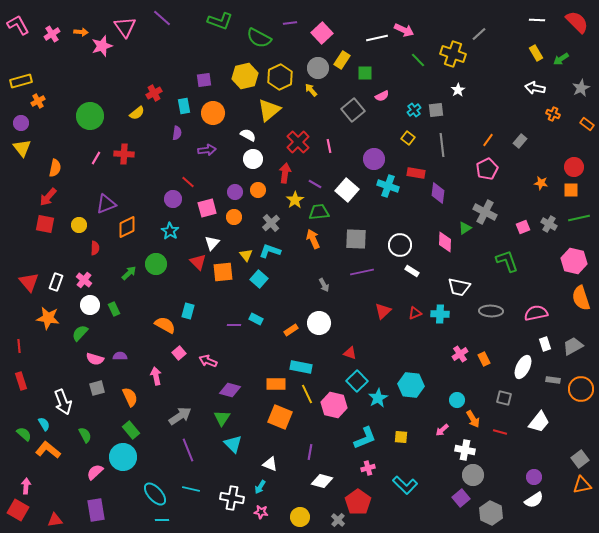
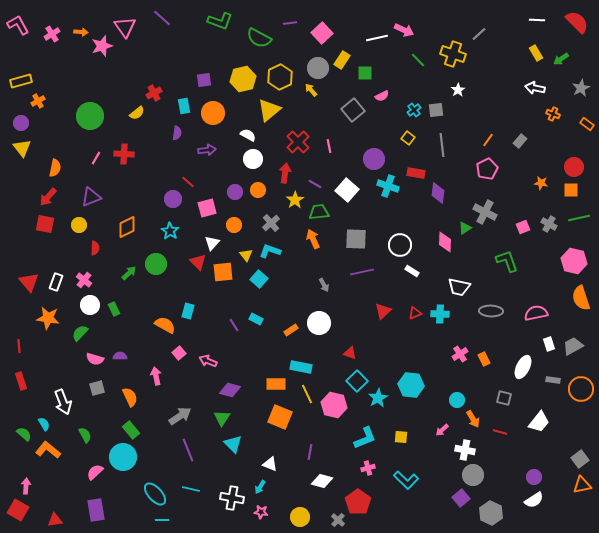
yellow hexagon at (245, 76): moved 2 px left, 3 px down
purple triangle at (106, 204): moved 15 px left, 7 px up
orange circle at (234, 217): moved 8 px down
purple line at (234, 325): rotated 56 degrees clockwise
white rectangle at (545, 344): moved 4 px right
cyan L-shape at (405, 485): moved 1 px right, 5 px up
